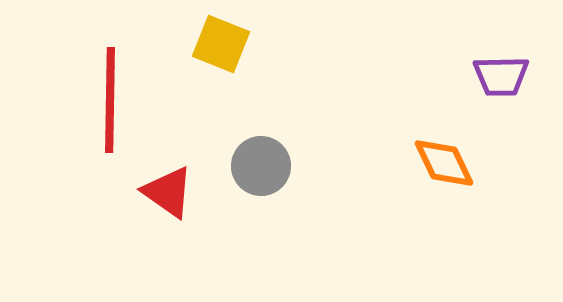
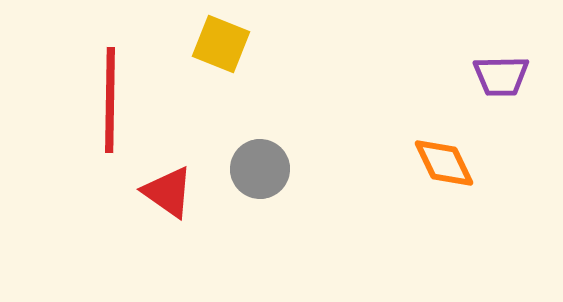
gray circle: moved 1 px left, 3 px down
